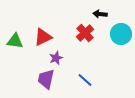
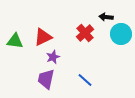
black arrow: moved 6 px right, 3 px down
purple star: moved 3 px left, 1 px up
